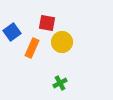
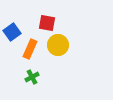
yellow circle: moved 4 px left, 3 px down
orange rectangle: moved 2 px left, 1 px down
green cross: moved 28 px left, 6 px up
